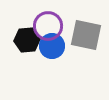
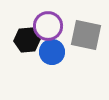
blue circle: moved 6 px down
